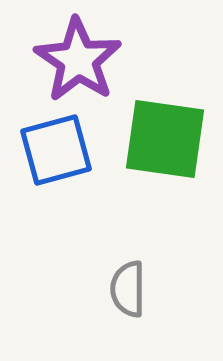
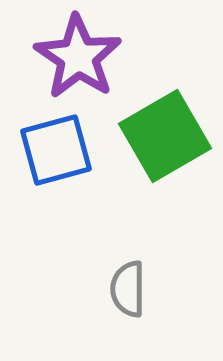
purple star: moved 3 px up
green square: moved 3 px up; rotated 38 degrees counterclockwise
